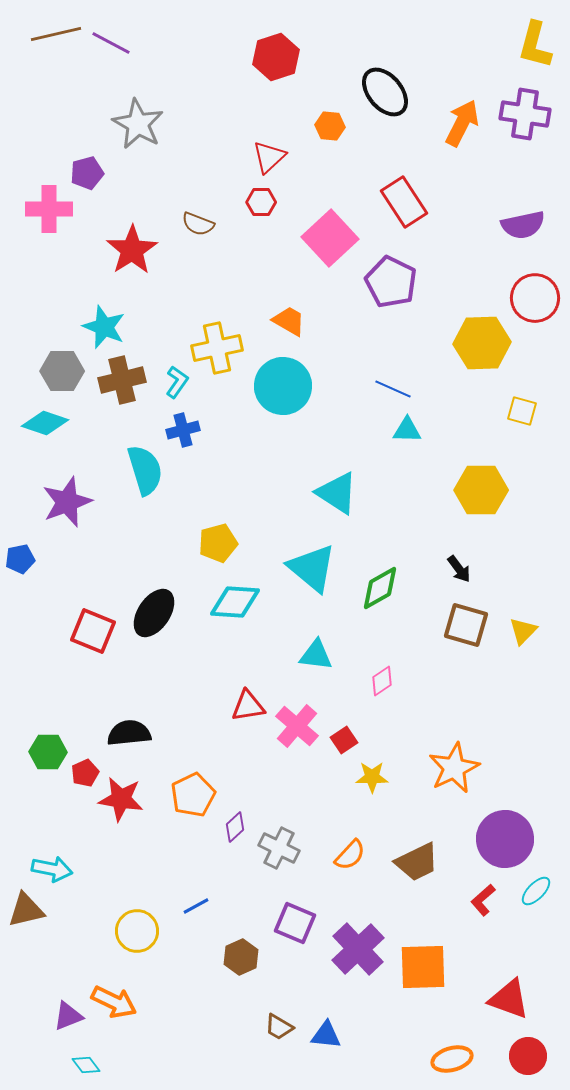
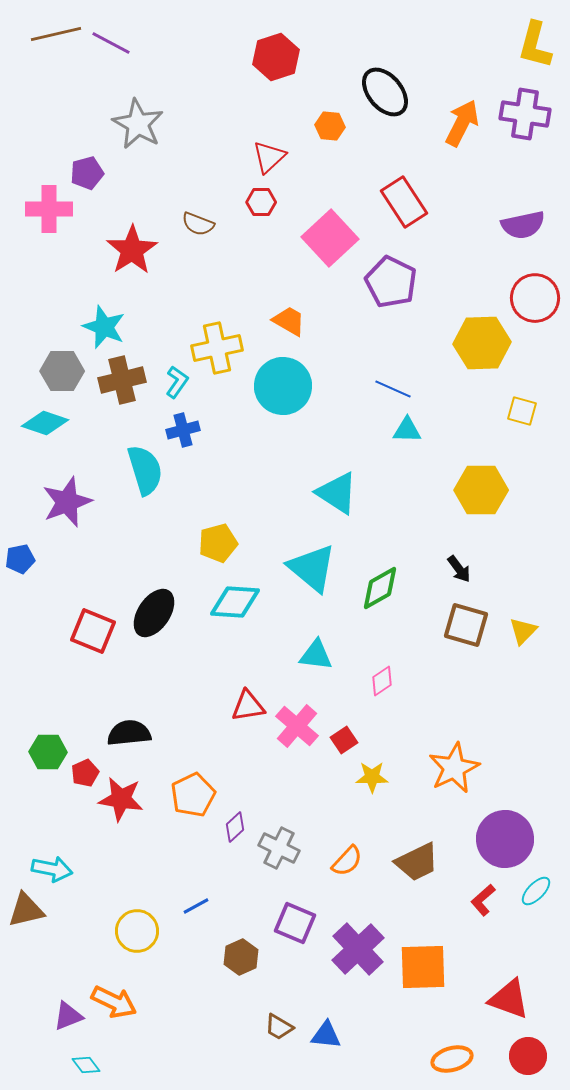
orange semicircle at (350, 855): moved 3 px left, 6 px down
